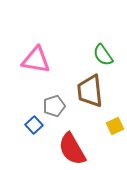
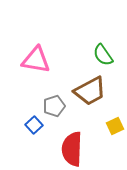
brown trapezoid: rotated 112 degrees counterclockwise
red semicircle: rotated 32 degrees clockwise
